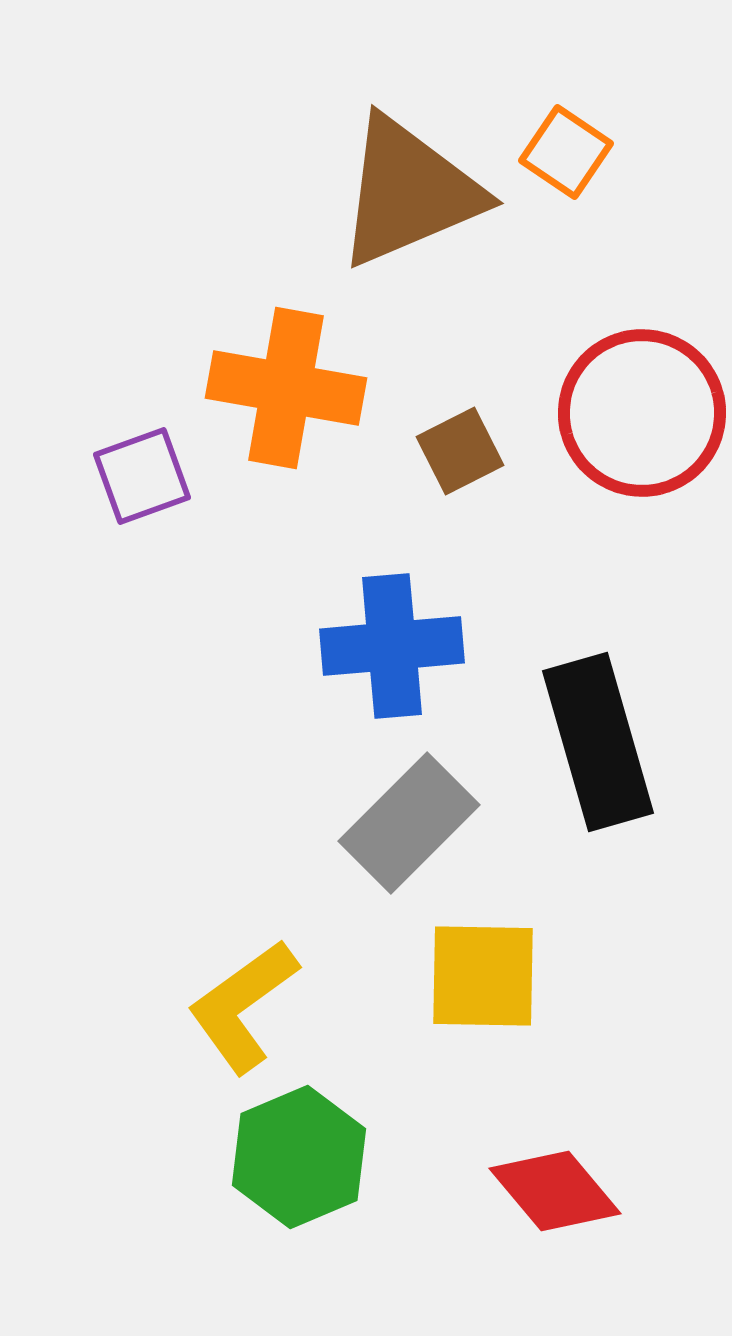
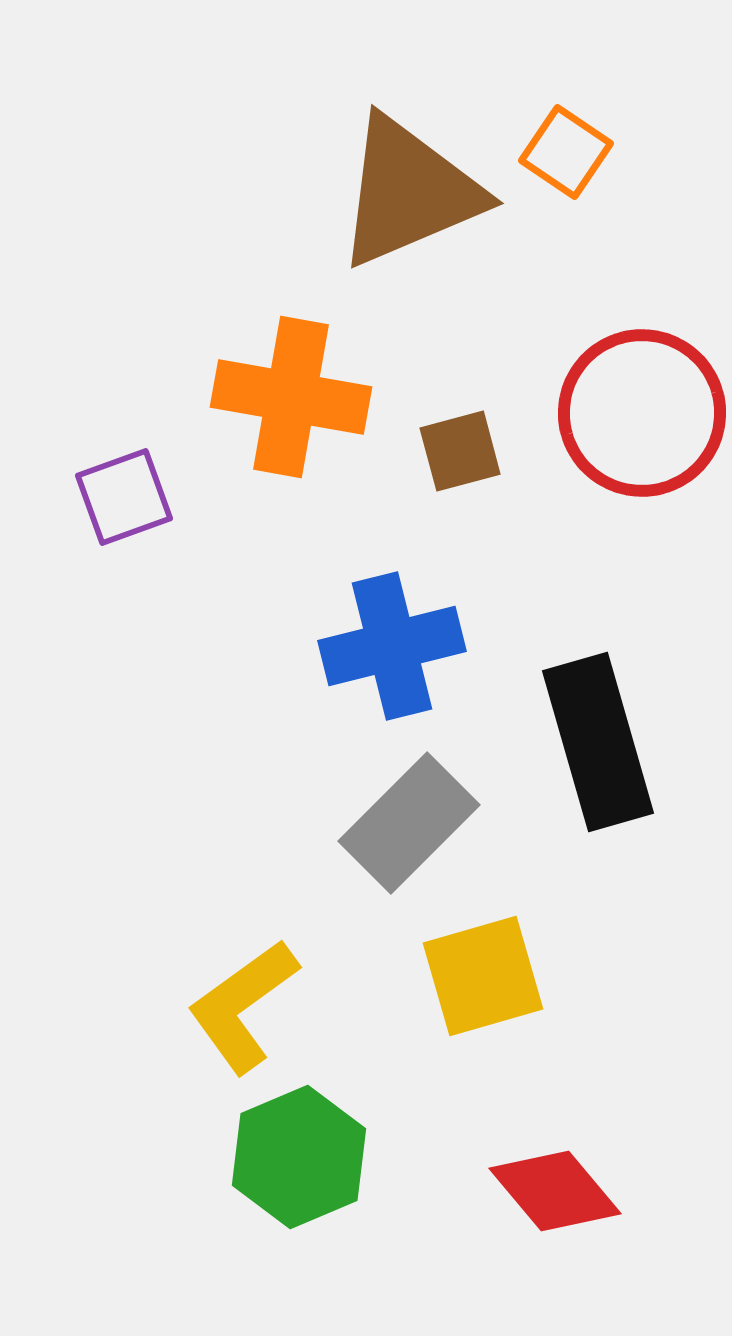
orange cross: moved 5 px right, 9 px down
brown square: rotated 12 degrees clockwise
purple square: moved 18 px left, 21 px down
blue cross: rotated 9 degrees counterclockwise
yellow square: rotated 17 degrees counterclockwise
